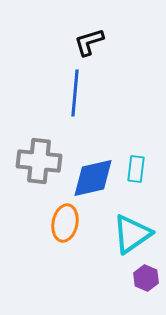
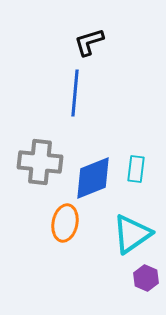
gray cross: moved 1 px right, 1 px down
blue diamond: rotated 9 degrees counterclockwise
